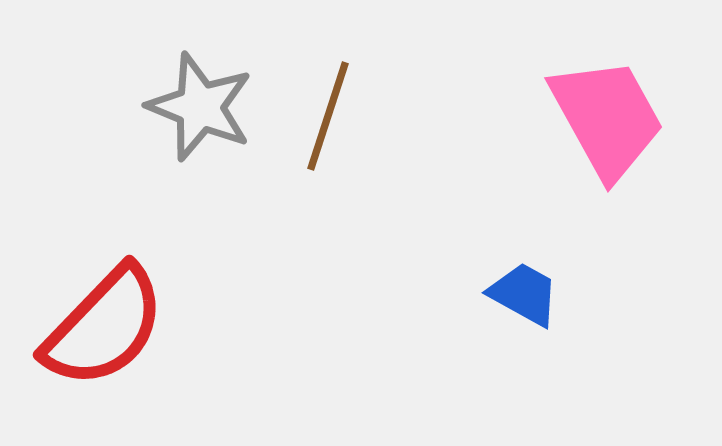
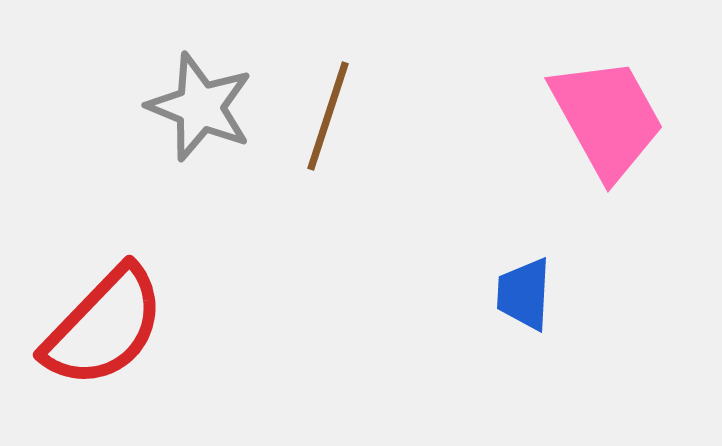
blue trapezoid: rotated 116 degrees counterclockwise
